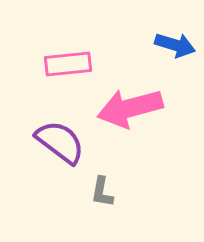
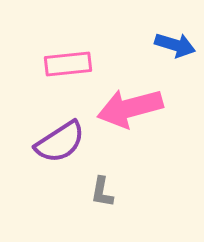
purple semicircle: rotated 110 degrees clockwise
